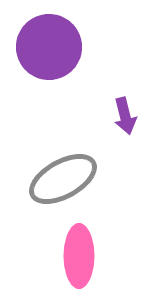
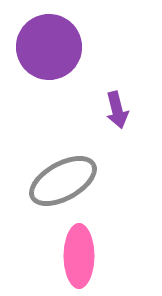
purple arrow: moved 8 px left, 6 px up
gray ellipse: moved 2 px down
